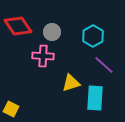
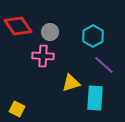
gray circle: moved 2 px left
yellow square: moved 6 px right
